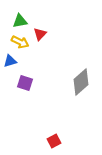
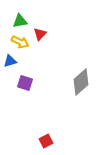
red square: moved 8 px left
